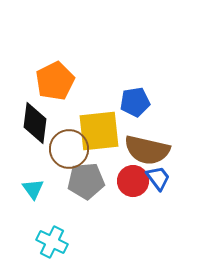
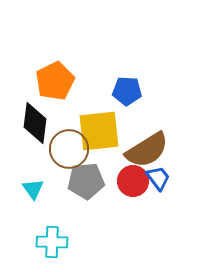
blue pentagon: moved 8 px left, 11 px up; rotated 12 degrees clockwise
brown semicircle: rotated 45 degrees counterclockwise
cyan cross: rotated 24 degrees counterclockwise
